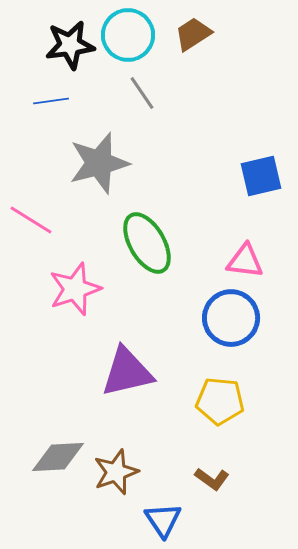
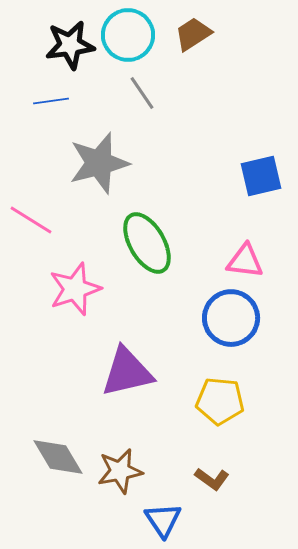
gray diamond: rotated 62 degrees clockwise
brown star: moved 4 px right, 1 px up; rotated 9 degrees clockwise
